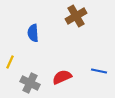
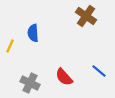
brown cross: moved 10 px right; rotated 25 degrees counterclockwise
yellow line: moved 16 px up
blue line: rotated 28 degrees clockwise
red semicircle: moved 2 px right; rotated 108 degrees counterclockwise
